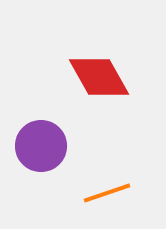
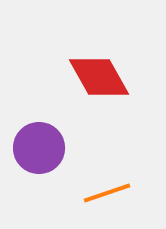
purple circle: moved 2 px left, 2 px down
